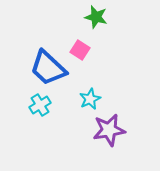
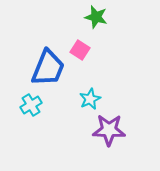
blue trapezoid: rotated 111 degrees counterclockwise
cyan cross: moved 9 px left
purple star: rotated 12 degrees clockwise
